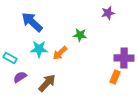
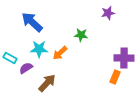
green star: moved 1 px right
purple semicircle: moved 6 px right, 9 px up
